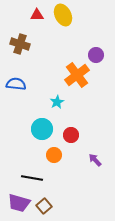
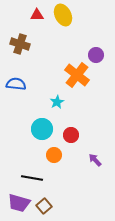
orange cross: rotated 15 degrees counterclockwise
